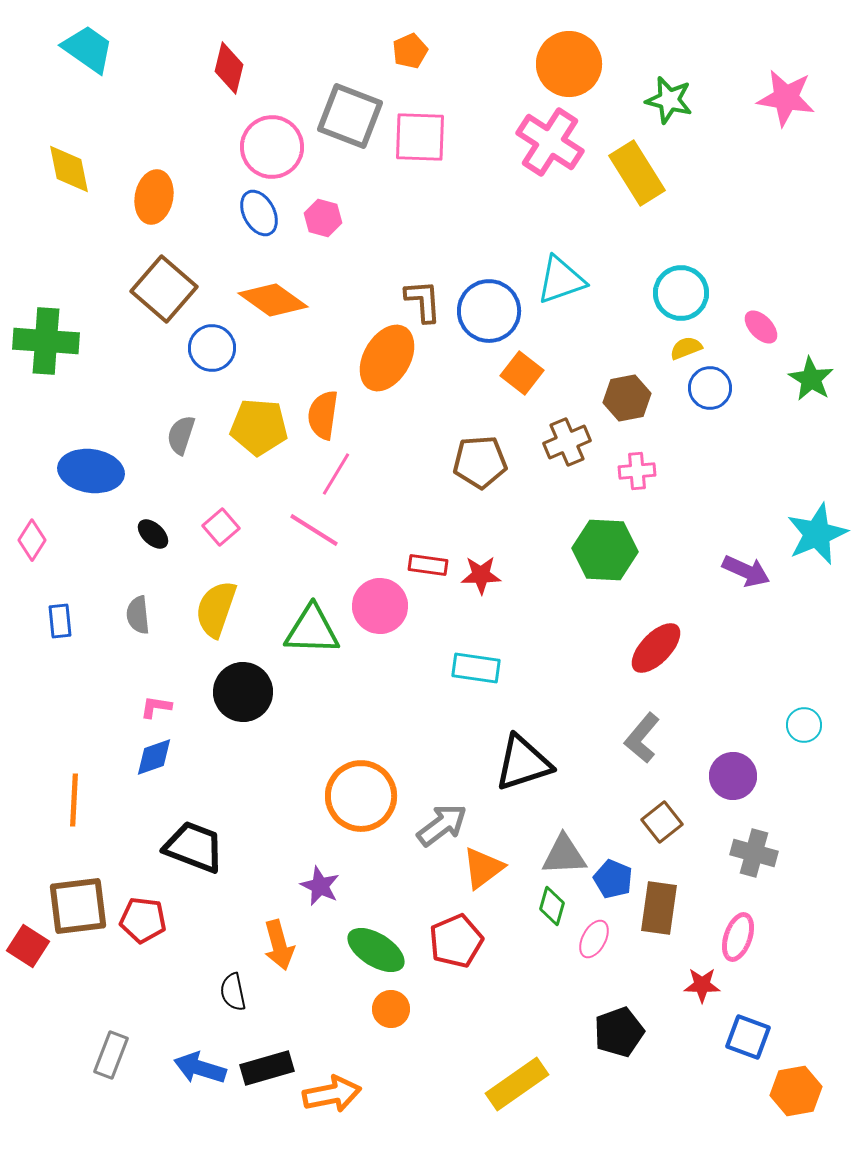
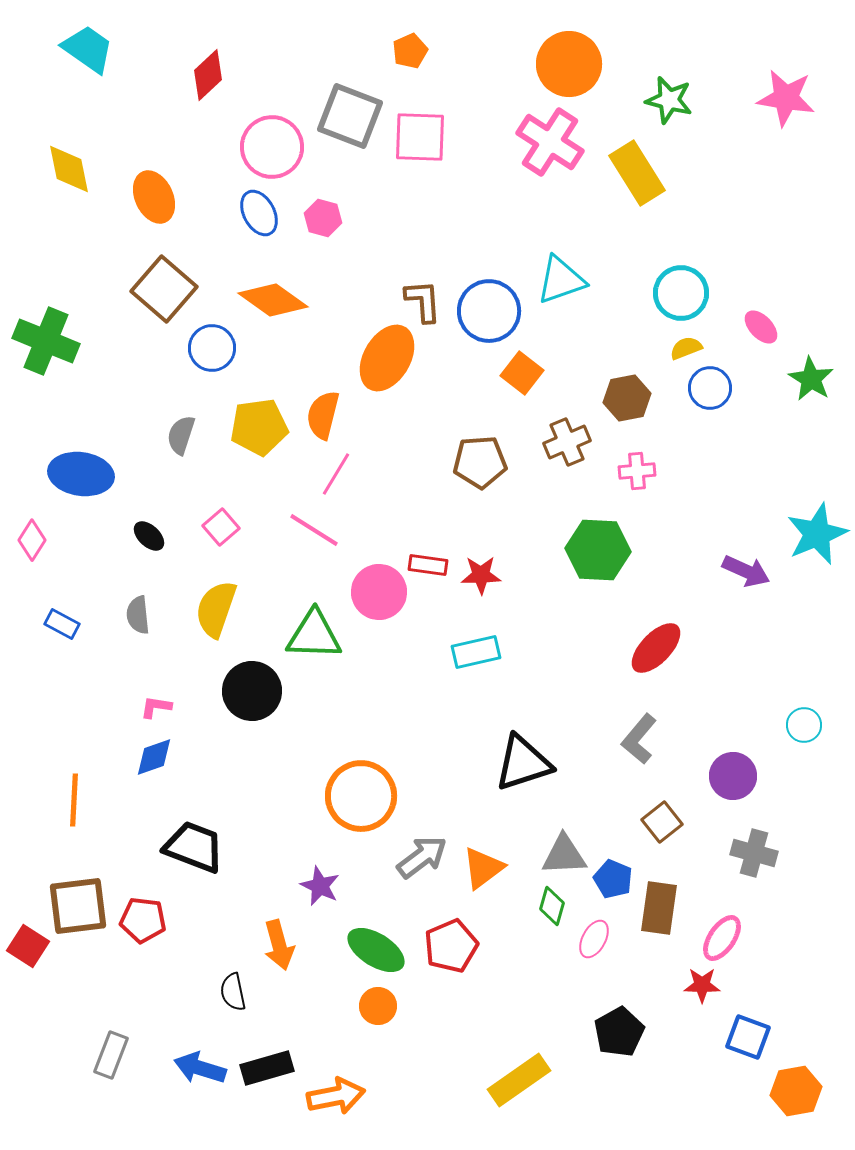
red diamond at (229, 68): moved 21 px left, 7 px down; rotated 33 degrees clockwise
orange ellipse at (154, 197): rotated 36 degrees counterclockwise
green cross at (46, 341): rotated 18 degrees clockwise
orange semicircle at (323, 415): rotated 6 degrees clockwise
yellow pentagon at (259, 427): rotated 12 degrees counterclockwise
blue ellipse at (91, 471): moved 10 px left, 3 px down
black ellipse at (153, 534): moved 4 px left, 2 px down
green hexagon at (605, 550): moved 7 px left
pink circle at (380, 606): moved 1 px left, 14 px up
blue rectangle at (60, 621): moved 2 px right, 3 px down; rotated 56 degrees counterclockwise
green triangle at (312, 630): moved 2 px right, 5 px down
cyan rectangle at (476, 668): moved 16 px up; rotated 21 degrees counterclockwise
black circle at (243, 692): moved 9 px right, 1 px up
gray L-shape at (642, 738): moved 3 px left, 1 px down
gray arrow at (442, 825): moved 20 px left, 32 px down
pink ellipse at (738, 937): moved 16 px left, 1 px down; rotated 15 degrees clockwise
red pentagon at (456, 941): moved 5 px left, 5 px down
orange circle at (391, 1009): moved 13 px left, 3 px up
black pentagon at (619, 1032): rotated 9 degrees counterclockwise
yellow rectangle at (517, 1084): moved 2 px right, 4 px up
orange arrow at (332, 1094): moved 4 px right, 2 px down
